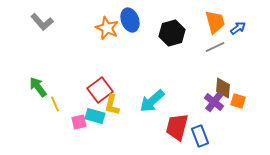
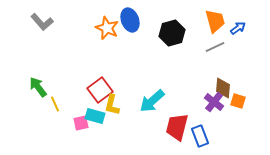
orange trapezoid: moved 1 px up
pink square: moved 2 px right, 1 px down
